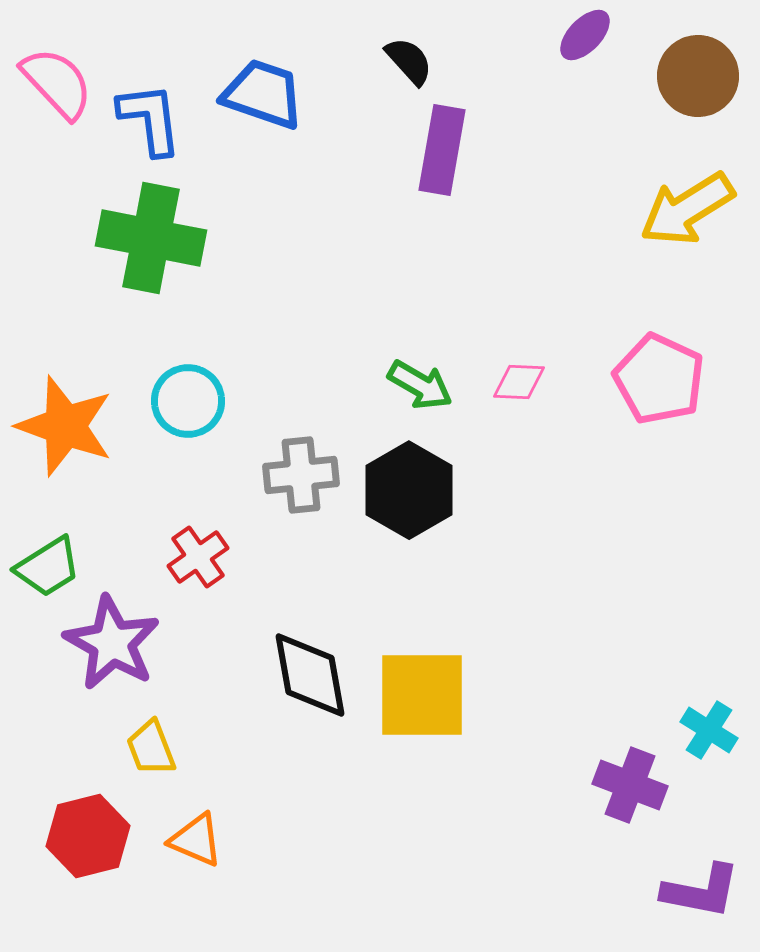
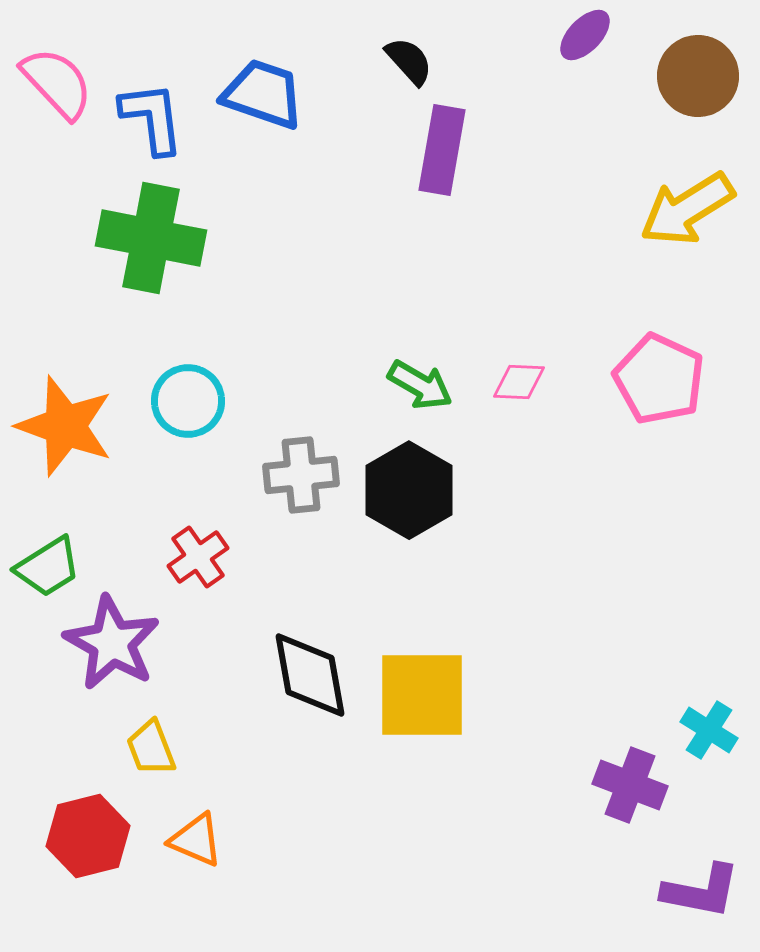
blue L-shape: moved 2 px right, 1 px up
